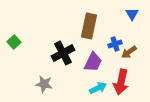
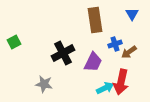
brown rectangle: moved 6 px right, 6 px up; rotated 20 degrees counterclockwise
green square: rotated 16 degrees clockwise
cyan arrow: moved 7 px right
